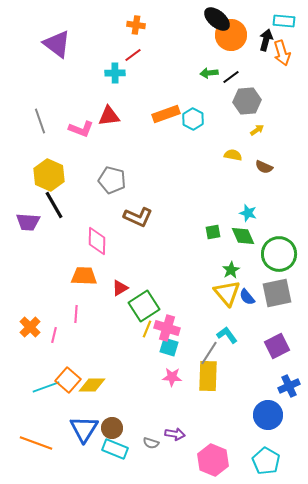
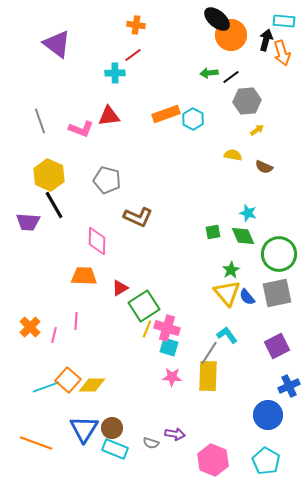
gray pentagon at (112, 180): moved 5 px left
pink line at (76, 314): moved 7 px down
